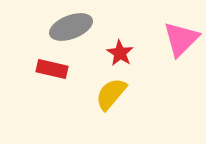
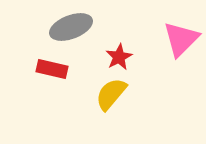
red star: moved 1 px left, 4 px down; rotated 12 degrees clockwise
